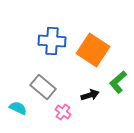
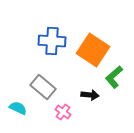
green L-shape: moved 4 px left, 5 px up
black arrow: rotated 24 degrees clockwise
